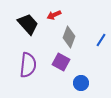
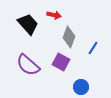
red arrow: rotated 144 degrees counterclockwise
blue line: moved 8 px left, 8 px down
purple semicircle: rotated 125 degrees clockwise
blue circle: moved 4 px down
